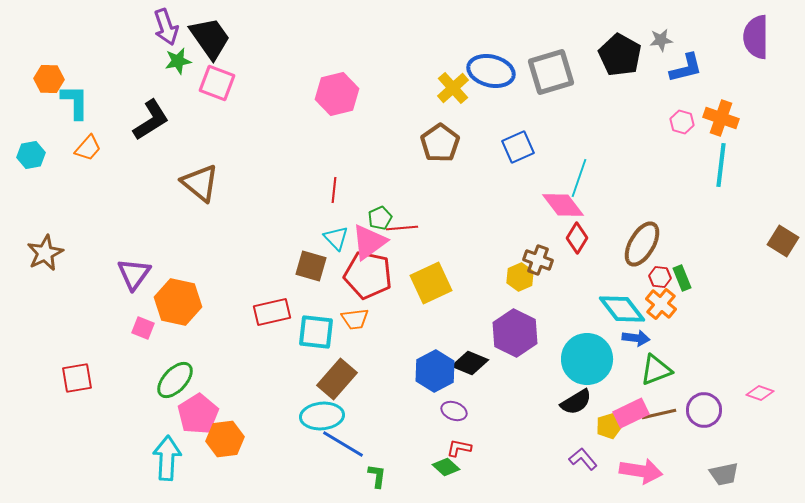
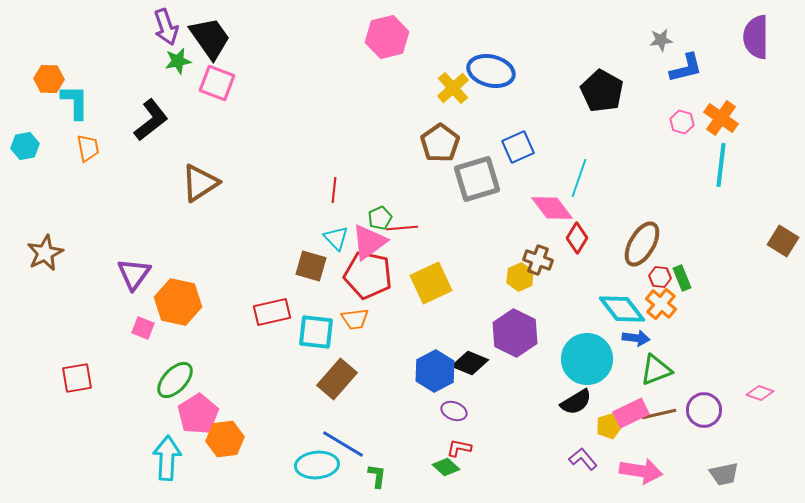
black pentagon at (620, 55): moved 18 px left, 36 px down
gray square at (551, 72): moved 74 px left, 107 px down
pink hexagon at (337, 94): moved 50 px right, 57 px up
orange cross at (721, 118): rotated 16 degrees clockwise
black L-shape at (151, 120): rotated 6 degrees counterclockwise
orange trapezoid at (88, 148): rotated 52 degrees counterclockwise
cyan hexagon at (31, 155): moved 6 px left, 9 px up
brown triangle at (200, 183): rotated 48 degrees clockwise
pink diamond at (563, 205): moved 11 px left, 3 px down
cyan ellipse at (322, 416): moved 5 px left, 49 px down
